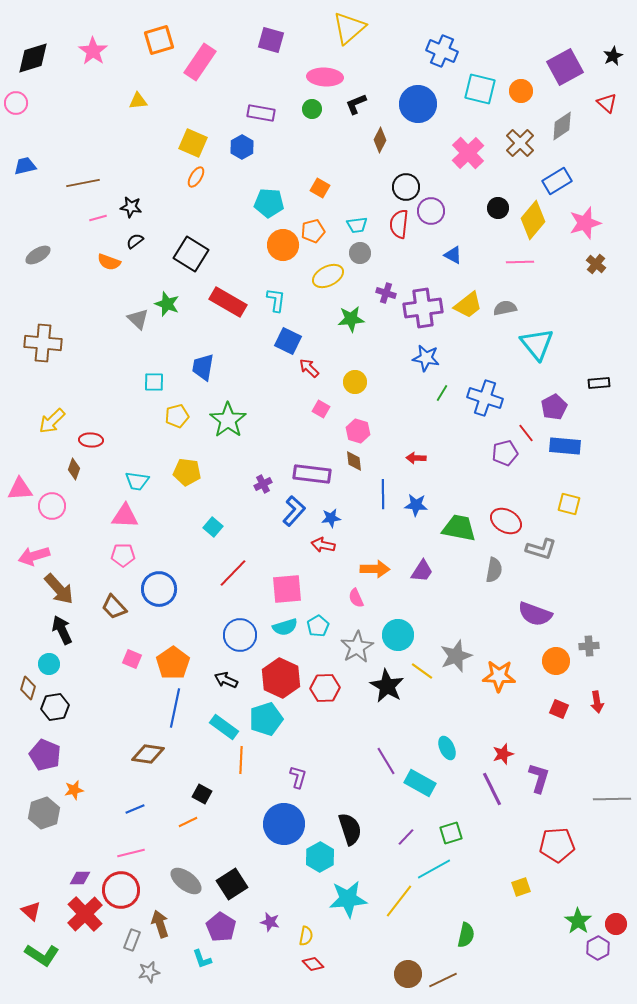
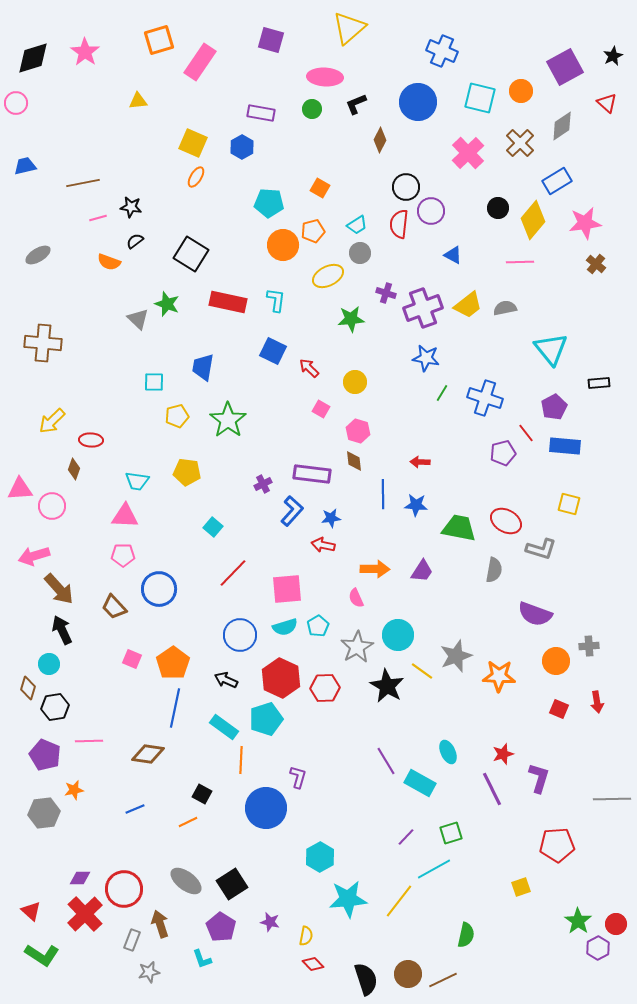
pink star at (93, 51): moved 8 px left, 1 px down
cyan square at (480, 89): moved 9 px down
blue circle at (418, 104): moved 2 px up
pink star at (585, 223): rotated 8 degrees clockwise
cyan trapezoid at (357, 225): rotated 25 degrees counterclockwise
red rectangle at (228, 302): rotated 18 degrees counterclockwise
purple cross at (423, 308): rotated 12 degrees counterclockwise
blue square at (288, 341): moved 15 px left, 10 px down
cyan triangle at (537, 344): moved 14 px right, 5 px down
purple pentagon at (505, 453): moved 2 px left
red arrow at (416, 458): moved 4 px right, 4 px down
blue L-shape at (294, 511): moved 2 px left
cyan ellipse at (447, 748): moved 1 px right, 4 px down
gray hexagon at (44, 813): rotated 12 degrees clockwise
blue circle at (284, 824): moved 18 px left, 16 px up
black semicircle at (350, 829): moved 16 px right, 150 px down
pink line at (131, 853): moved 42 px left, 112 px up; rotated 12 degrees clockwise
red circle at (121, 890): moved 3 px right, 1 px up
